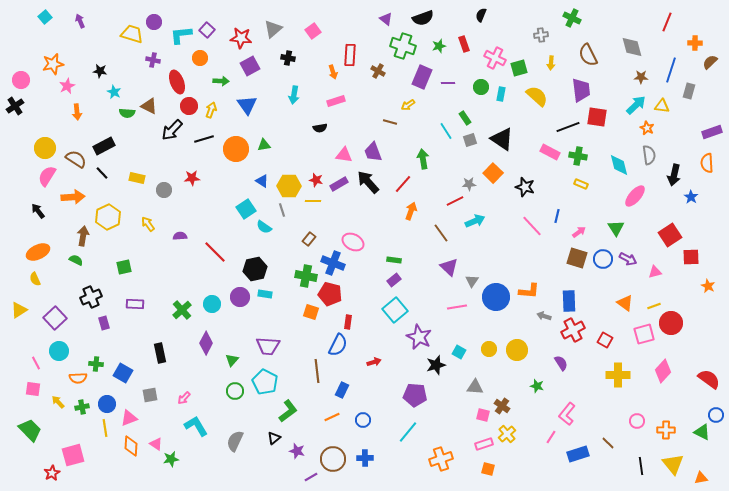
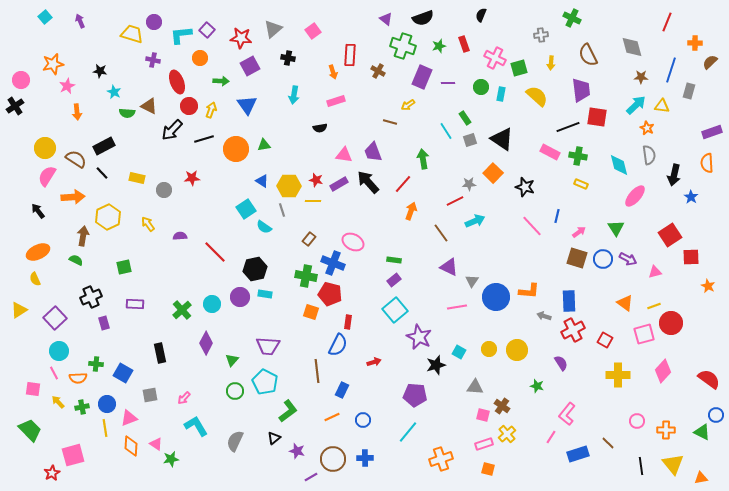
purple triangle at (449, 267): rotated 18 degrees counterclockwise
pink line at (36, 363): moved 18 px right, 10 px down
